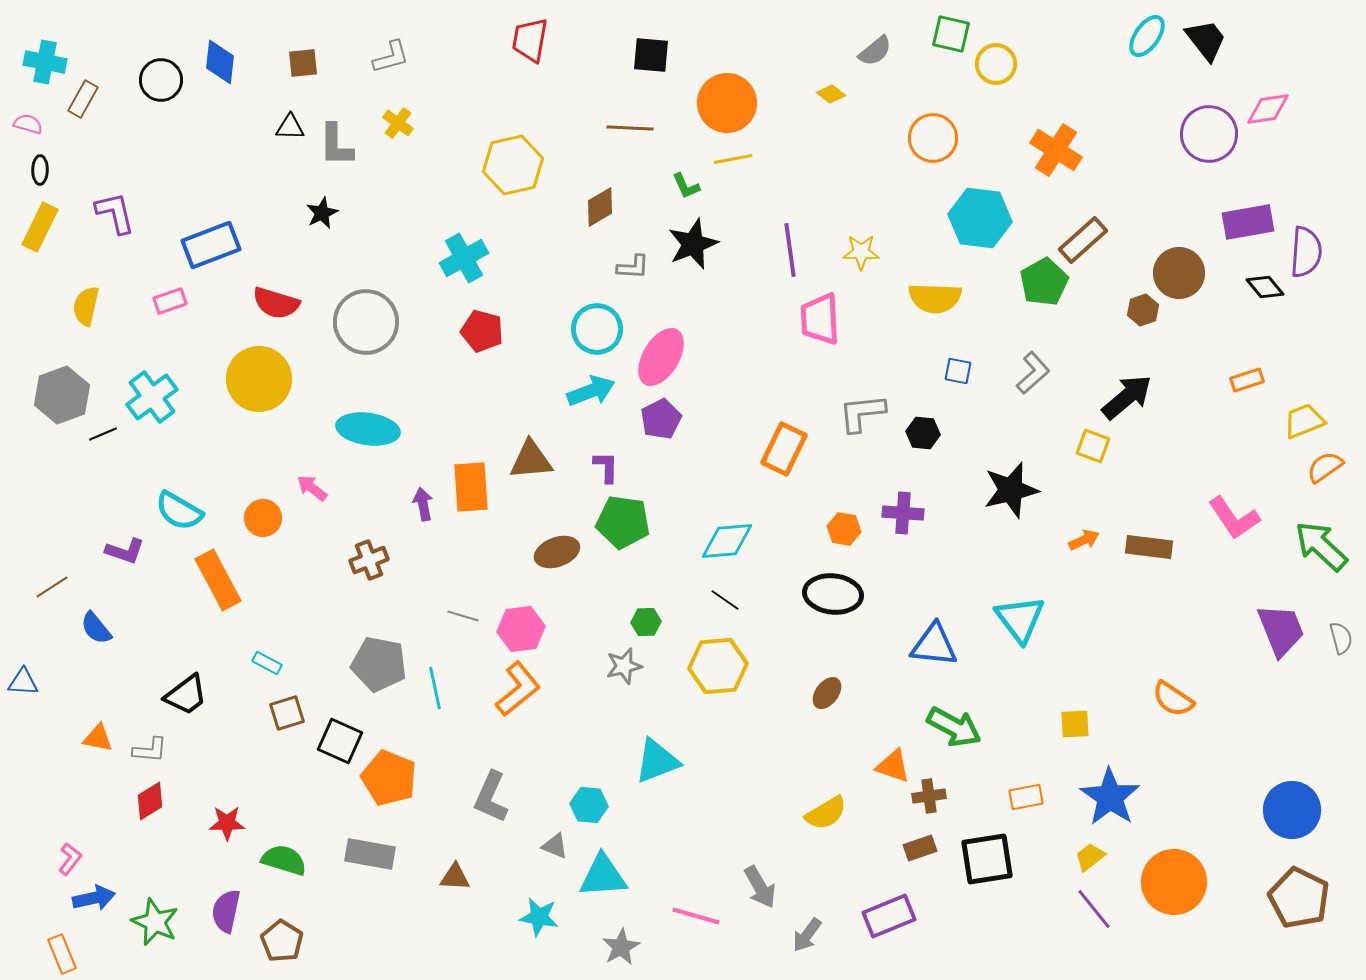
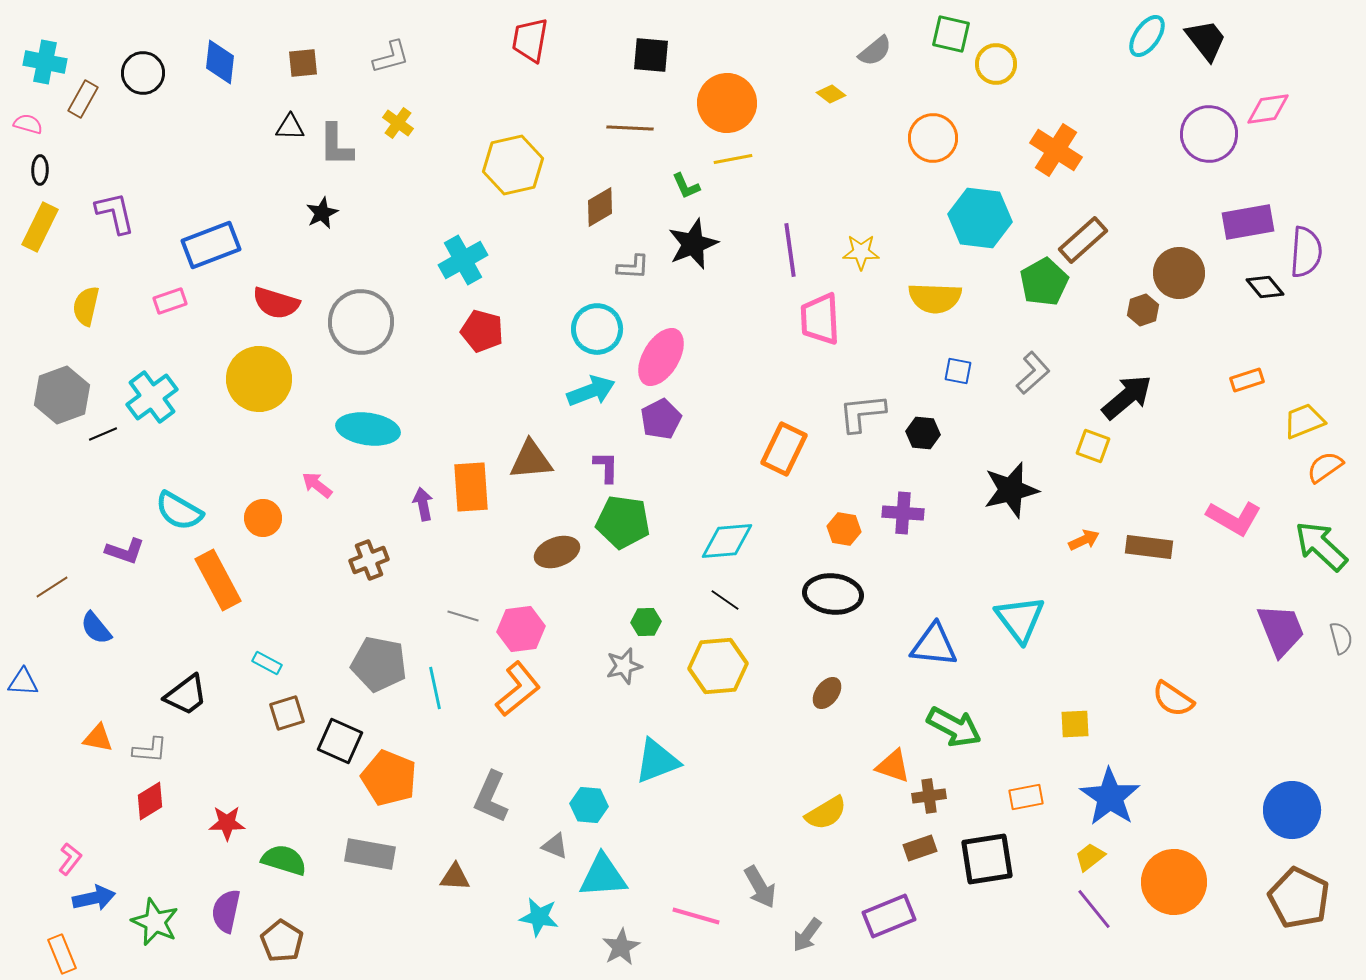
black circle at (161, 80): moved 18 px left, 7 px up
cyan cross at (464, 258): moved 1 px left, 2 px down
gray circle at (366, 322): moved 5 px left
pink arrow at (312, 488): moved 5 px right, 3 px up
pink L-shape at (1234, 518): rotated 26 degrees counterclockwise
